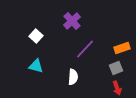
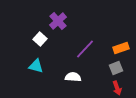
purple cross: moved 14 px left
white square: moved 4 px right, 3 px down
orange rectangle: moved 1 px left
white semicircle: rotated 91 degrees counterclockwise
